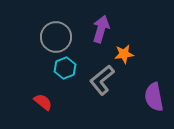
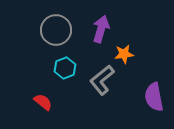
gray circle: moved 7 px up
